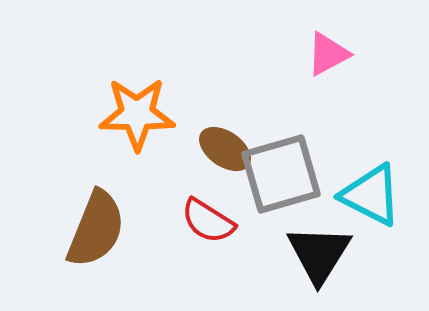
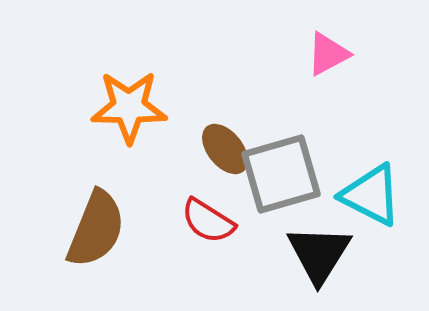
orange star: moved 8 px left, 7 px up
brown ellipse: rotated 16 degrees clockwise
